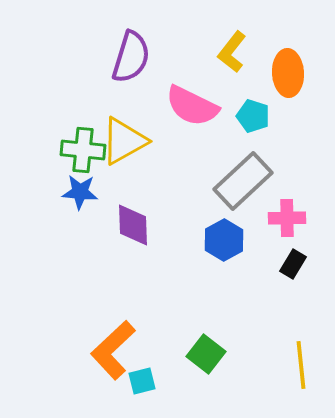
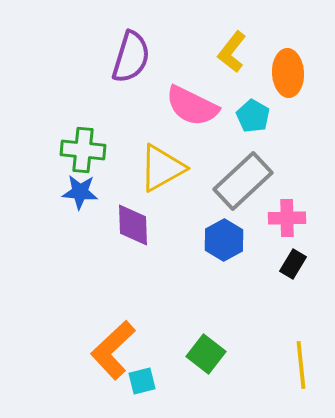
cyan pentagon: rotated 12 degrees clockwise
yellow triangle: moved 38 px right, 27 px down
